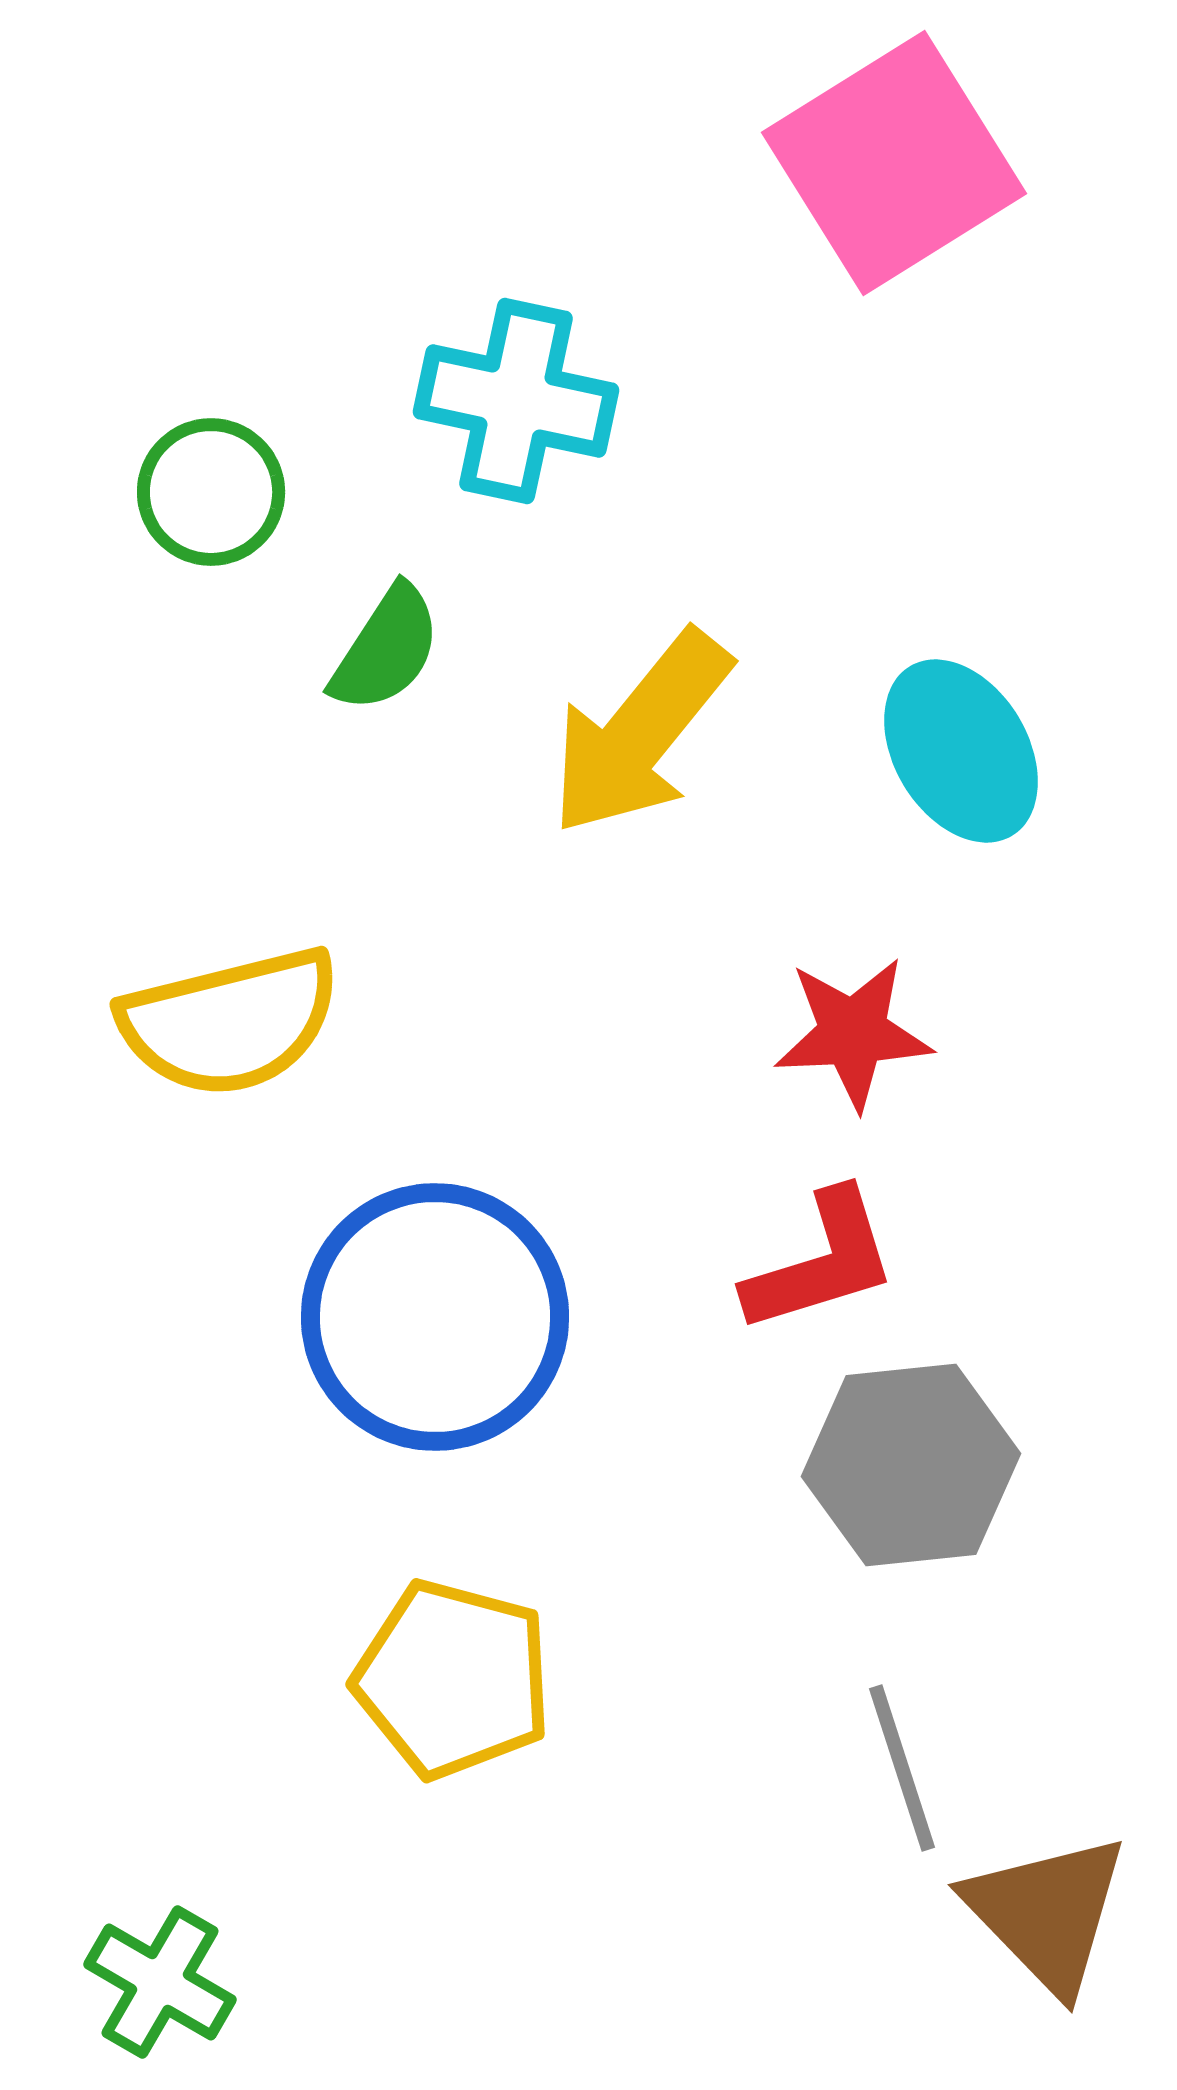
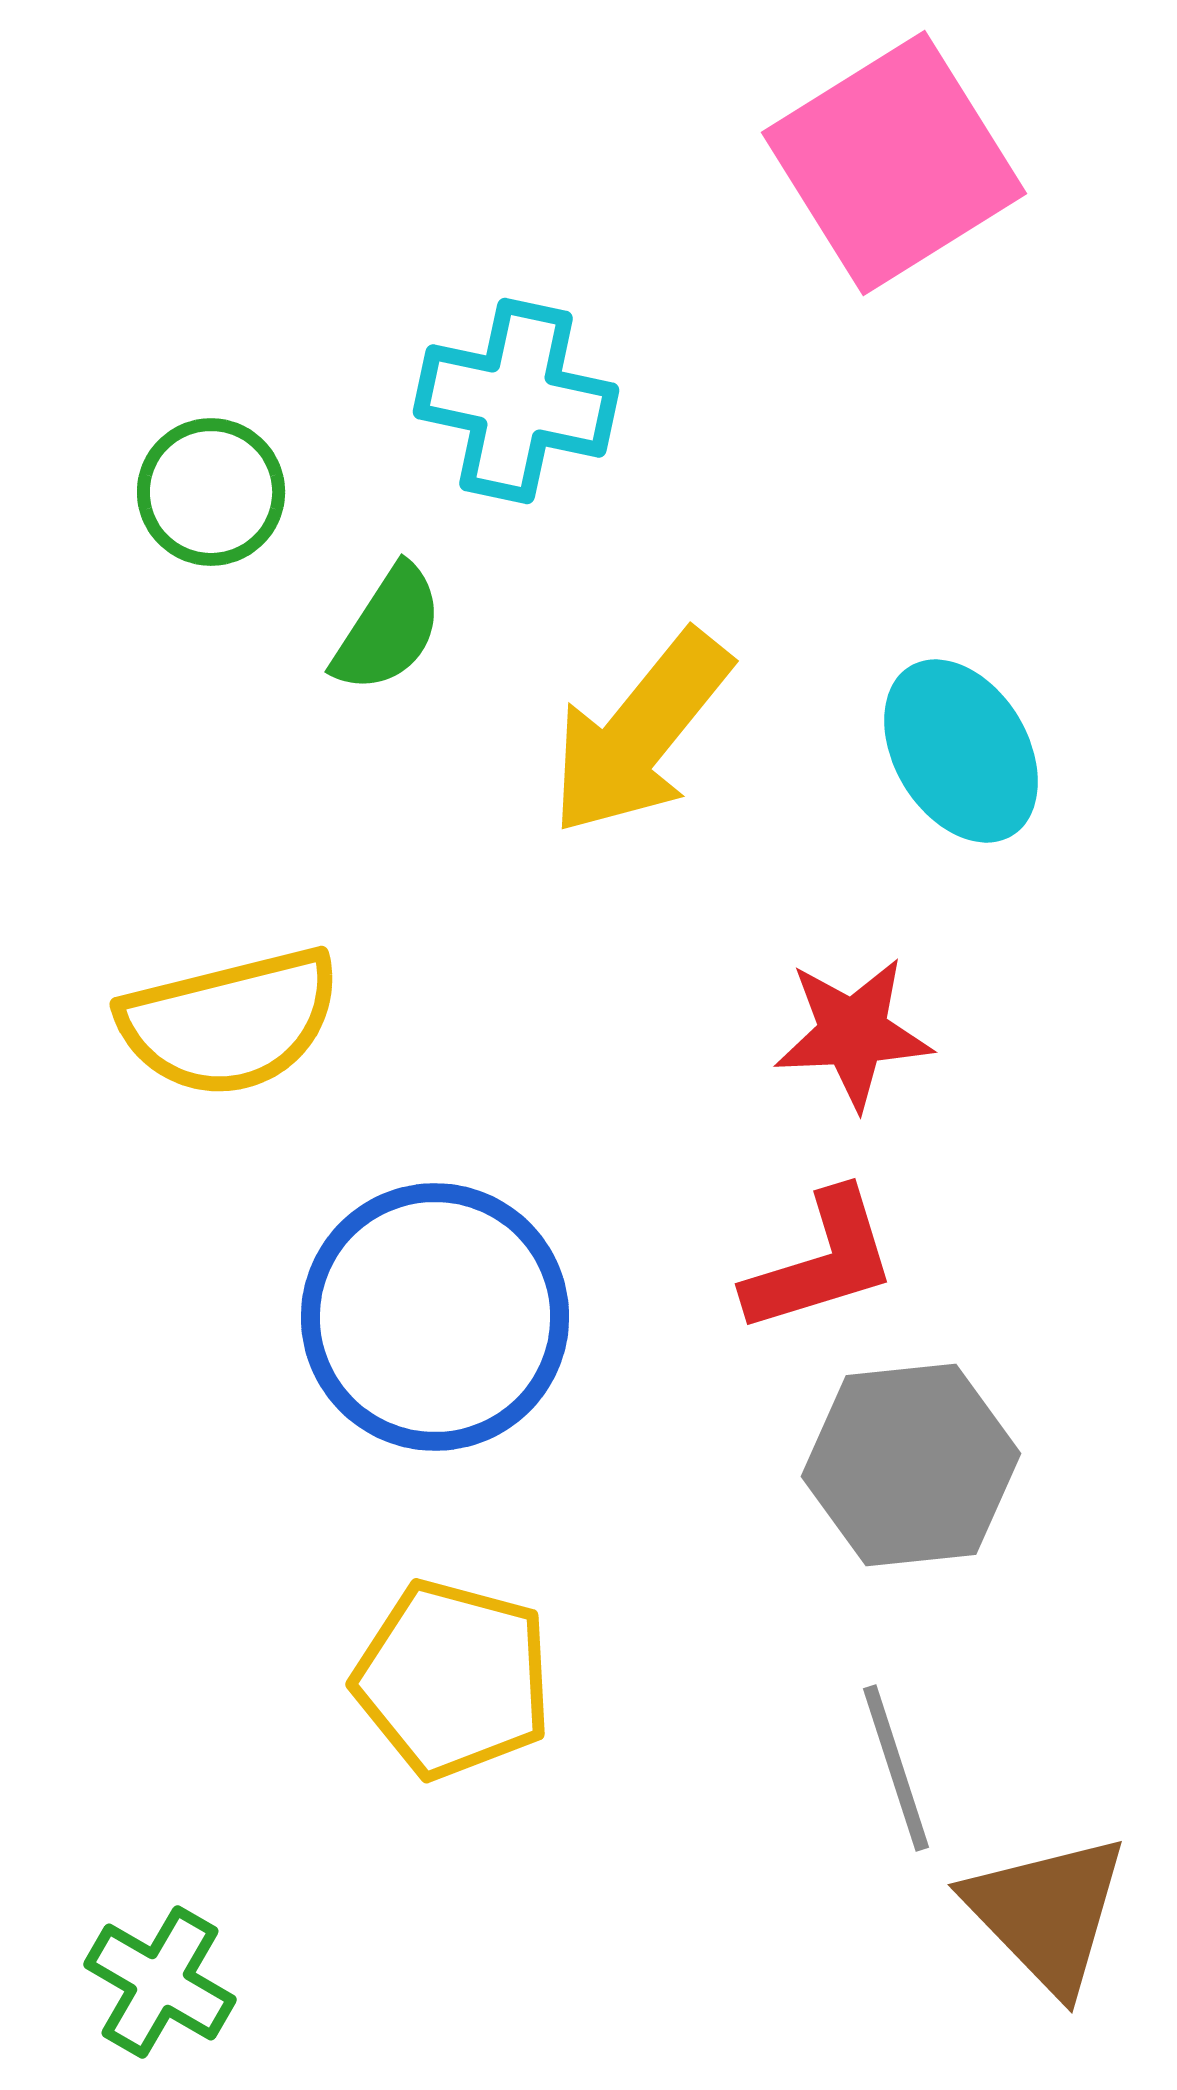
green semicircle: moved 2 px right, 20 px up
gray line: moved 6 px left
